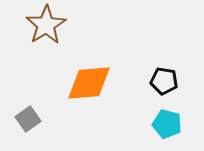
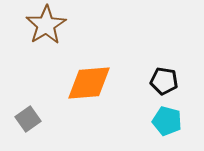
cyan pentagon: moved 3 px up
